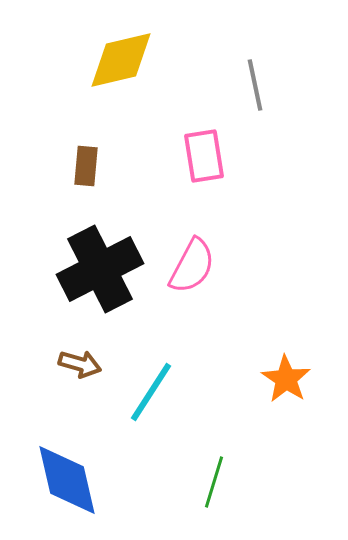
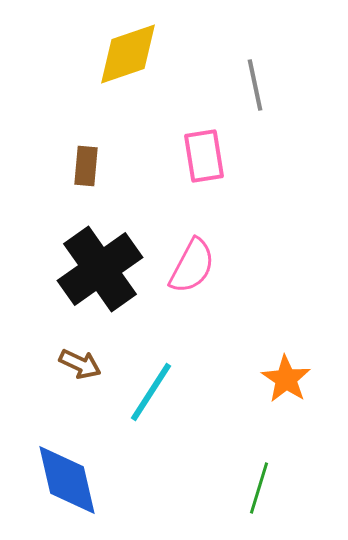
yellow diamond: moved 7 px right, 6 px up; rotated 6 degrees counterclockwise
black cross: rotated 8 degrees counterclockwise
brown arrow: rotated 9 degrees clockwise
green line: moved 45 px right, 6 px down
